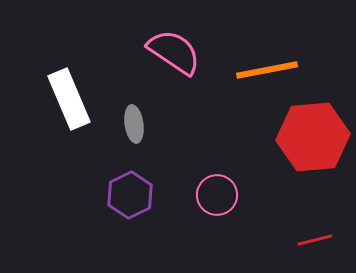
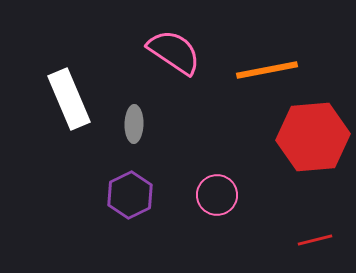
gray ellipse: rotated 9 degrees clockwise
